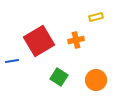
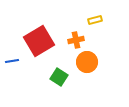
yellow rectangle: moved 1 px left, 3 px down
orange circle: moved 9 px left, 18 px up
